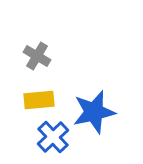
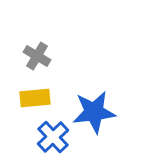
yellow rectangle: moved 4 px left, 2 px up
blue star: rotated 6 degrees clockwise
